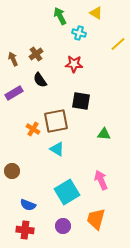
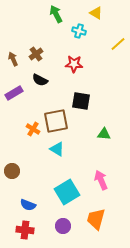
green arrow: moved 4 px left, 2 px up
cyan cross: moved 2 px up
black semicircle: rotated 28 degrees counterclockwise
